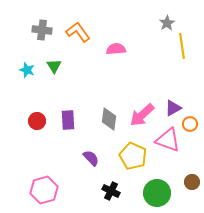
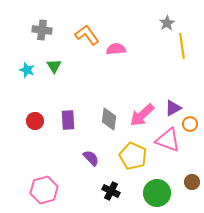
orange L-shape: moved 9 px right, 3 px down
red circle: moved 2 px left
